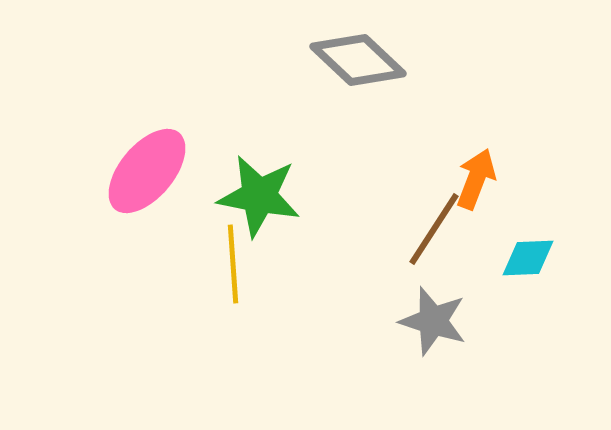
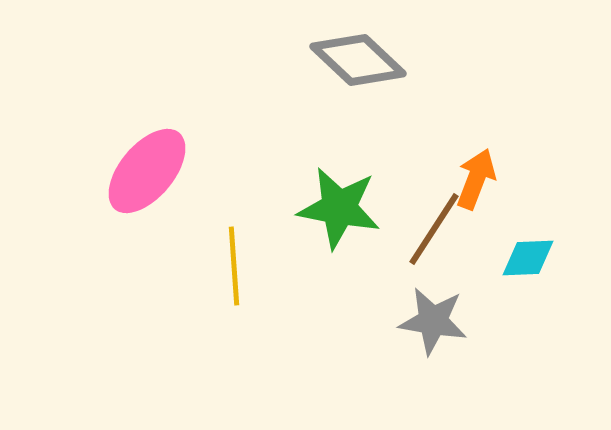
green star: moved 80 px right, 12 px down
yellow line: moved 1 px right, 2 px down
gray star: rotated 8 degrees counterclockwise
